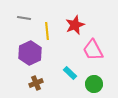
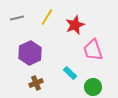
gray line: moved 7 px left; rotated 24 degrees counterclockwise
yellow line: moved 14 px up; rotated 36 degrees clockwise
pink trapezoid: rotated 10 degrees clockwise
green circle: moved 1 px left, 3 px down
